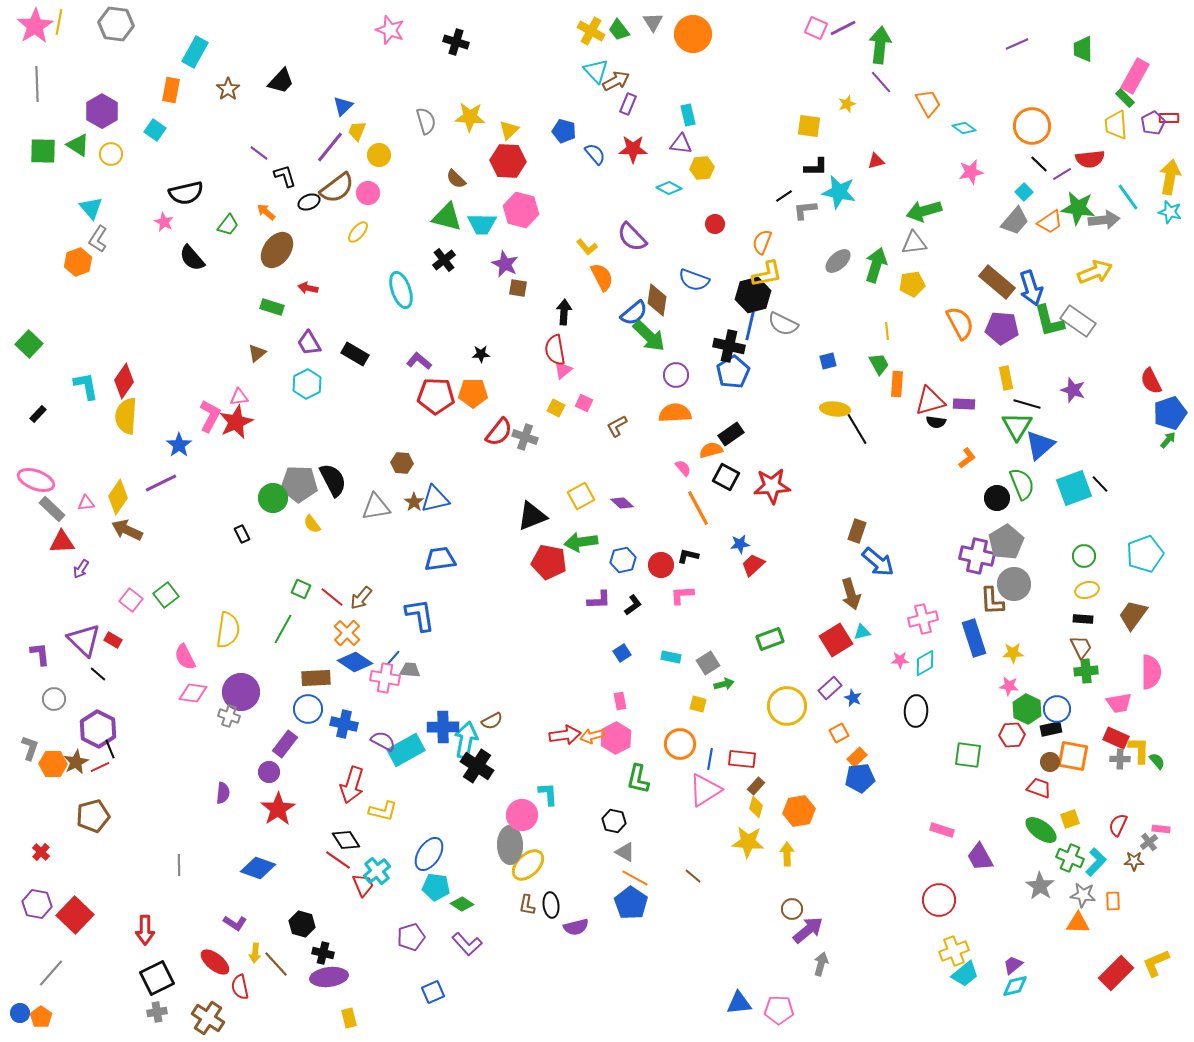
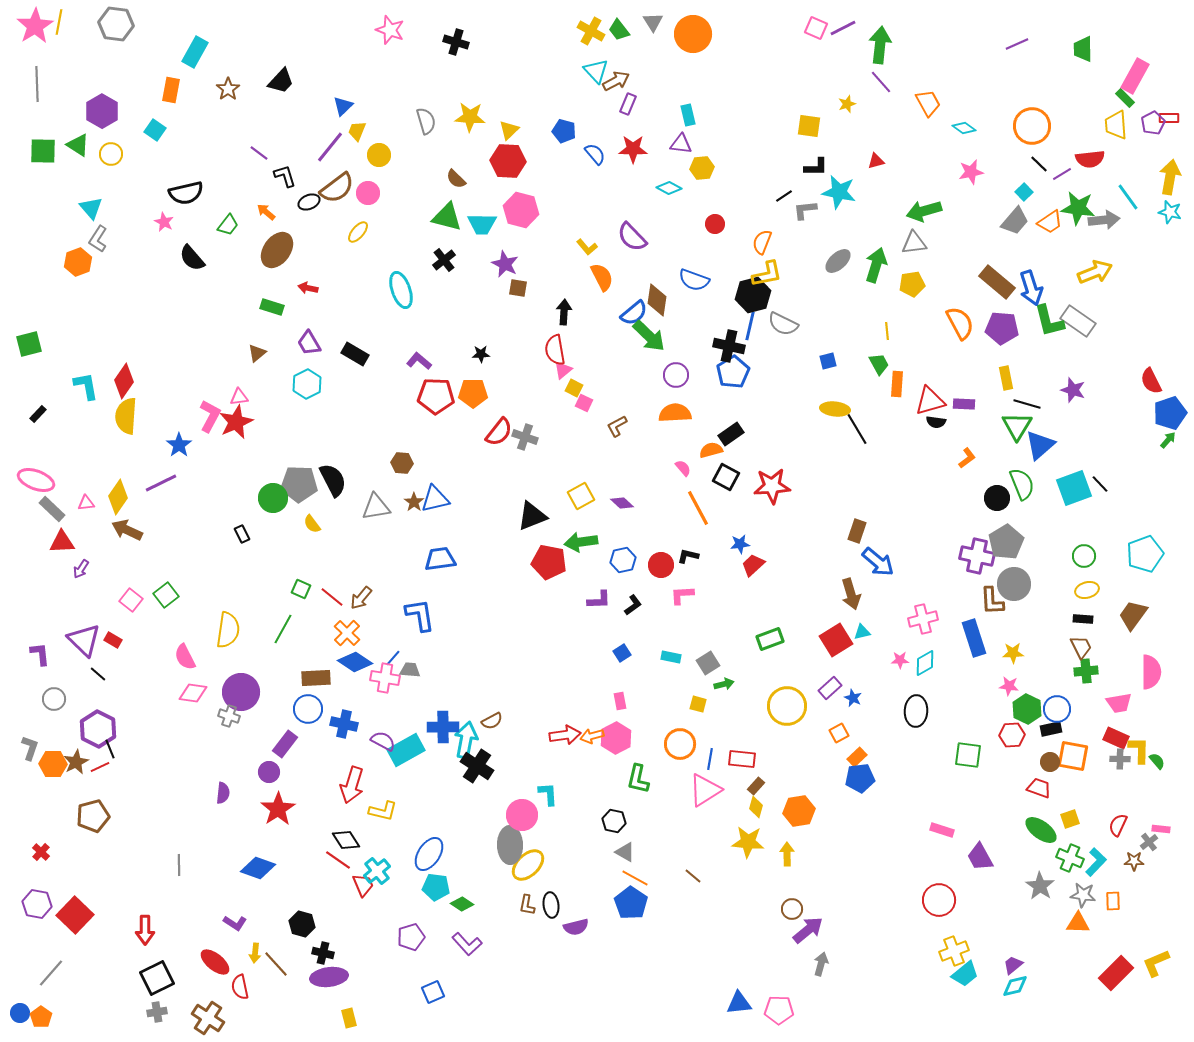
green square at (29, 344): rotated 32 degrees clockwise
yellow square at (556, 408): moved 18 px right, 20 px up
